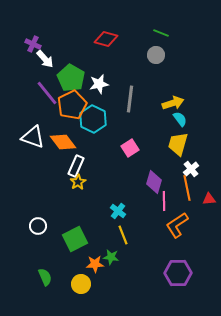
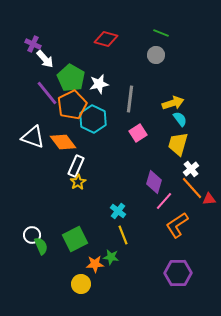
pink square: moved 8 px right, 15 px up
orange line: moved 5 px right; rotated 30 degrees counterclockwise
pink line: rotated 42 degrees clockwise
white circle: moved 6 px left, 9 px down
green semicircle: moved 4 px left, 31 px up
